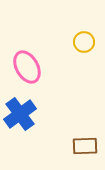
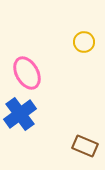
pink ellipse: moved 6 px down
brown rectangle: rotated 25 degrees clockwise
